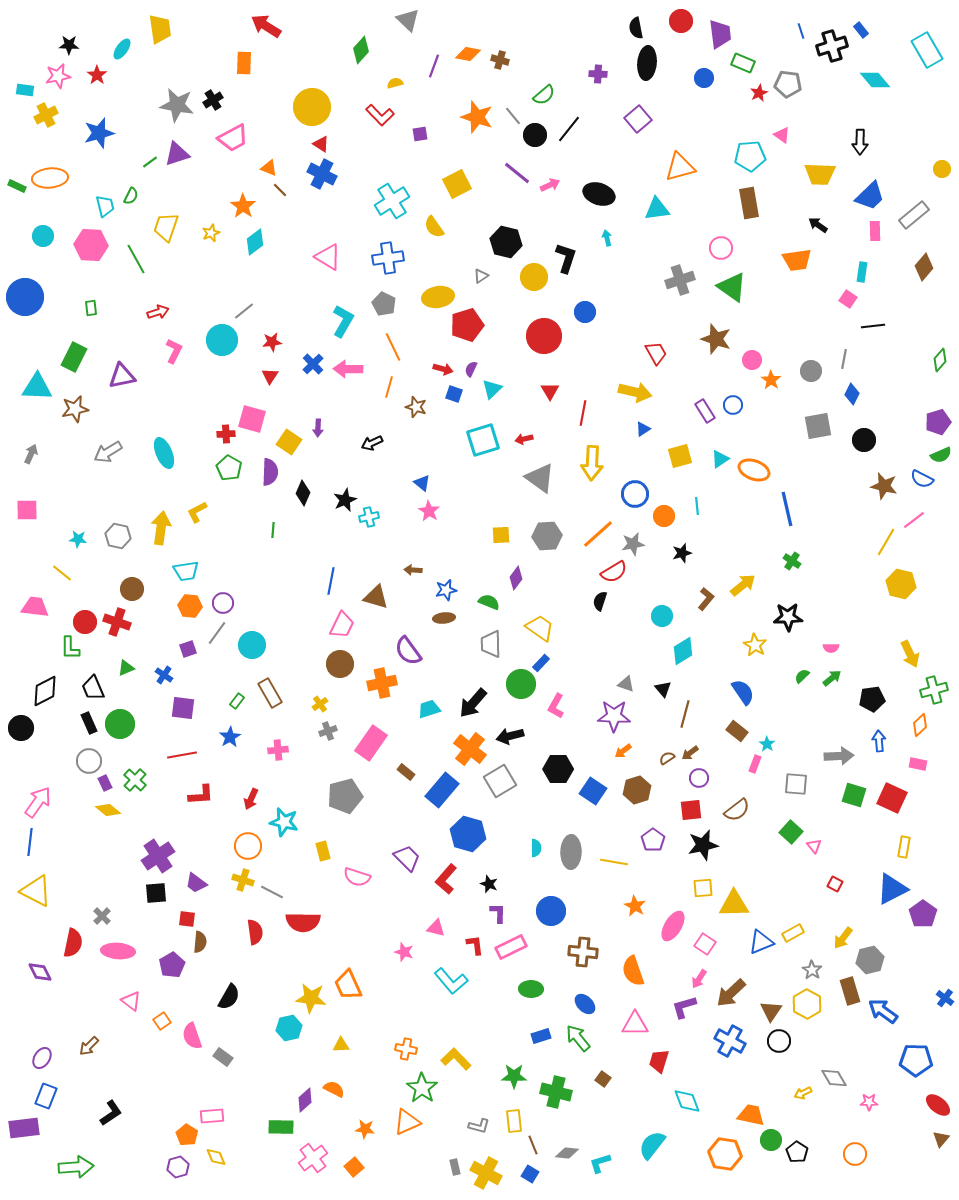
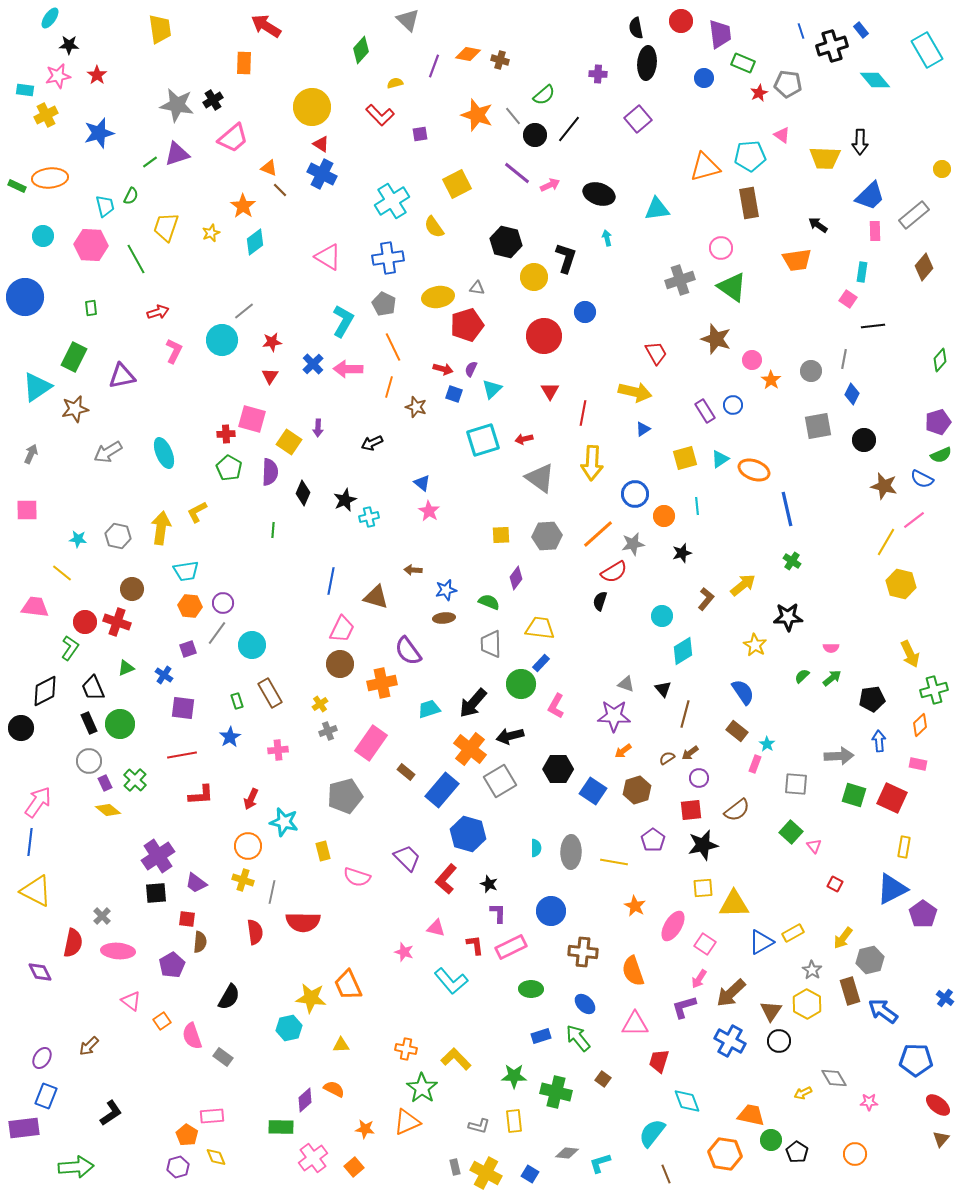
cyan ellipse at (122, 49): moved 72 px left, 31 px up
orange star at (477, 117): moved 2 px up
pink trapezoid at (233, 138): rotated 12 degrees counterclockwise
orange triangle at (680, 167): moved 25 px right
yellow trapezoid at (820, 174): moved 5 px right, 16 px up
gray triangle at (481, 276): moved 4 px left, 12 px down; rotated 42 degrees clockwise
cyan triangle at (37, 387): rotated 36 degrees counterclockwise
yellow square at (680, 456): moved 5 px right, 2 px down
pink trapezoid at (342, 625): moved 4 px down
yellow trapezoid at (540, 628): rotated 28 degrees counterclockwise
green L-shape at (70, 648): rotated 145 degrees counterclockwise
green rectangle at (237, 701): rotated 56 degrees counterclockwise
gray line at (272, 892): rotated 75 degrees clockwise
blue triangle at (761, 942): rotated 8 degrees counterclockwise
brown line at (533, 1145): moved 133 px right, 29 px down
cyan semicircle at (652, 1145): moved 12 px up
